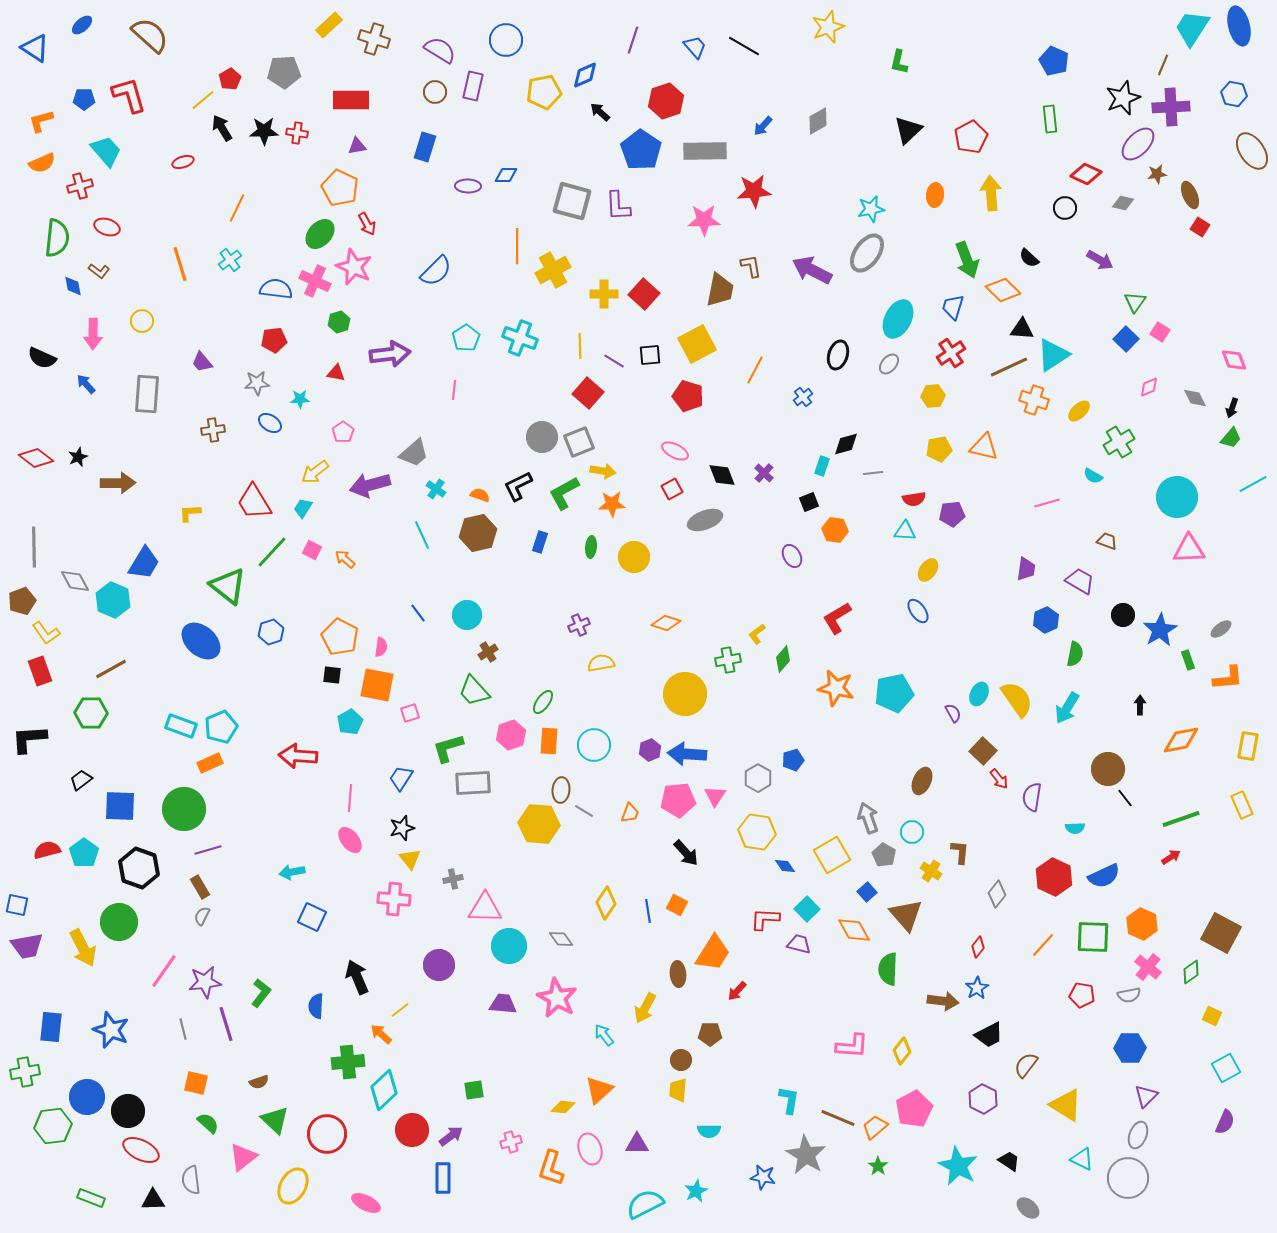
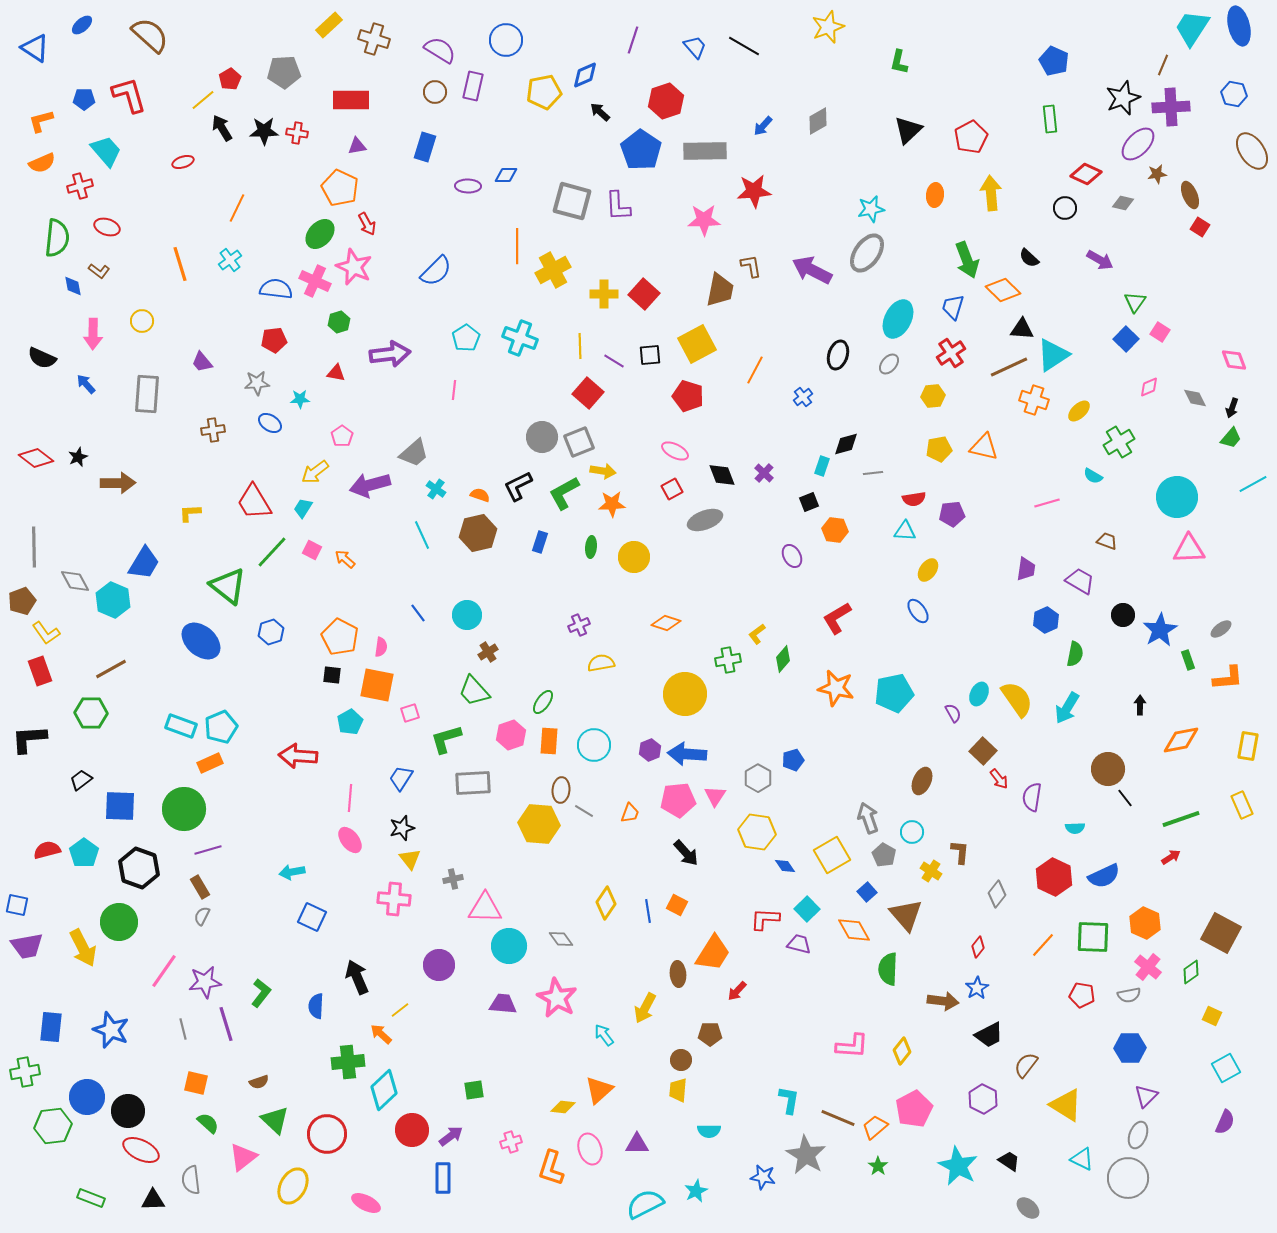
pink pentagon at (343, 432): moved 1 px left, 4 px down
green L-shape at (448, 748): moved 2 px left, 9 px up
orange hexagon at (1142, 924): moved 3 px right, 1 px up
